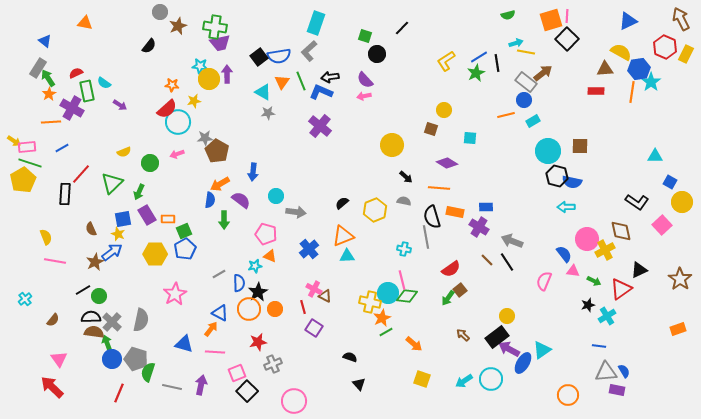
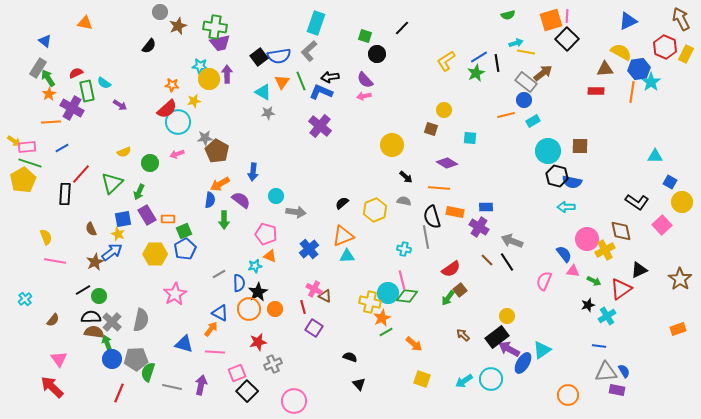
gray pentagon at (136, 359): rotated 20 degrees counterclockwise
